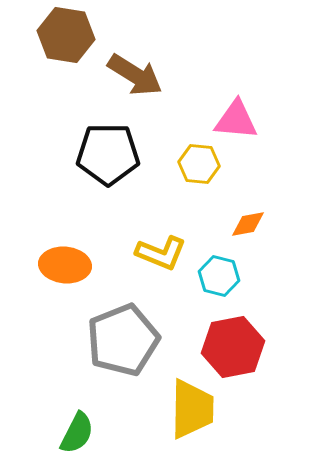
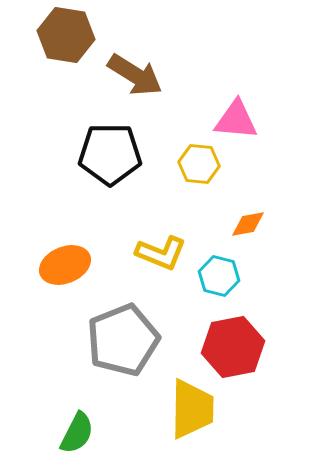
black pentagon: moved 2 px right
orange ellipse: rotated 27 degrees counterclockwise
